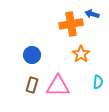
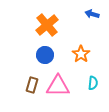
orange cross: moved 24 px left, 1 px down; rotated 30 degrees counterclockwise
blue circle: moved 13 px right
cyan semicircle: moved 5 px left, 1 px down
